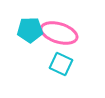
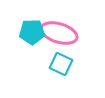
cyan pentagon: moved 2 px right, 2 px down
